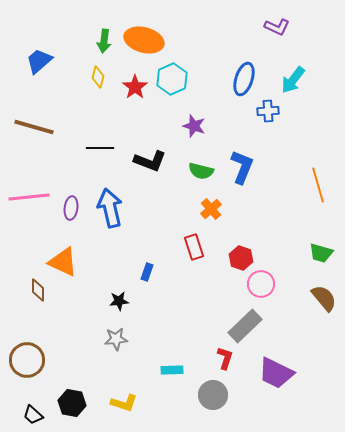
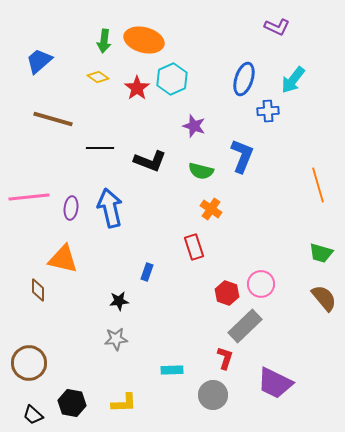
yellow diamond: rotated 70 degrees counterclockwise
red star: moved 2 px right, 1 px down
brown line: moved 19 px right, 8 px up
blue L-shape: moved 11 px up
orange cross: rotated 15 degrees counterclockwise
red hexagon: moved 14 px left, 35 px down
orange triangle: moved 3 px up; rotated 12 degrees counterclockwise
brown circle: moved 2 px right, 3 px down
purple trapezoid: moved 1 px left, 10 px down
yellow L-shape: rotated 20 degrees counterclockwise
